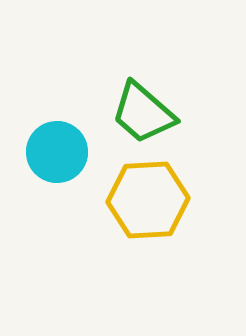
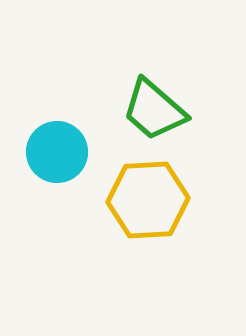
green trapezoid: moved 11 px right, 3 px up
